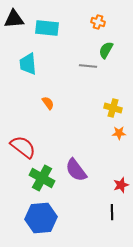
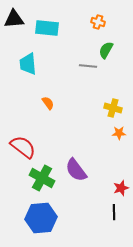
red star: moved 3 px down
black line: moved 2 px right
